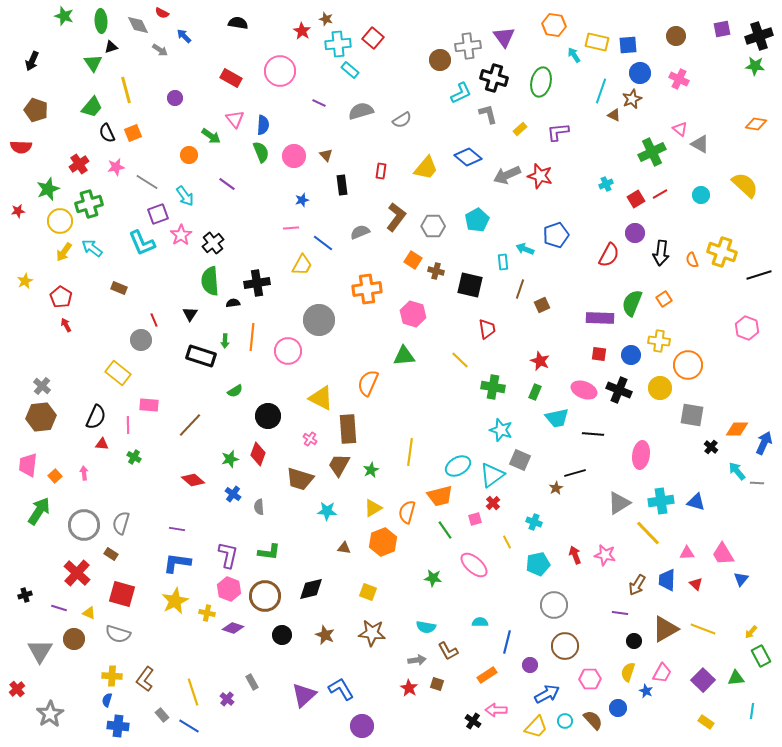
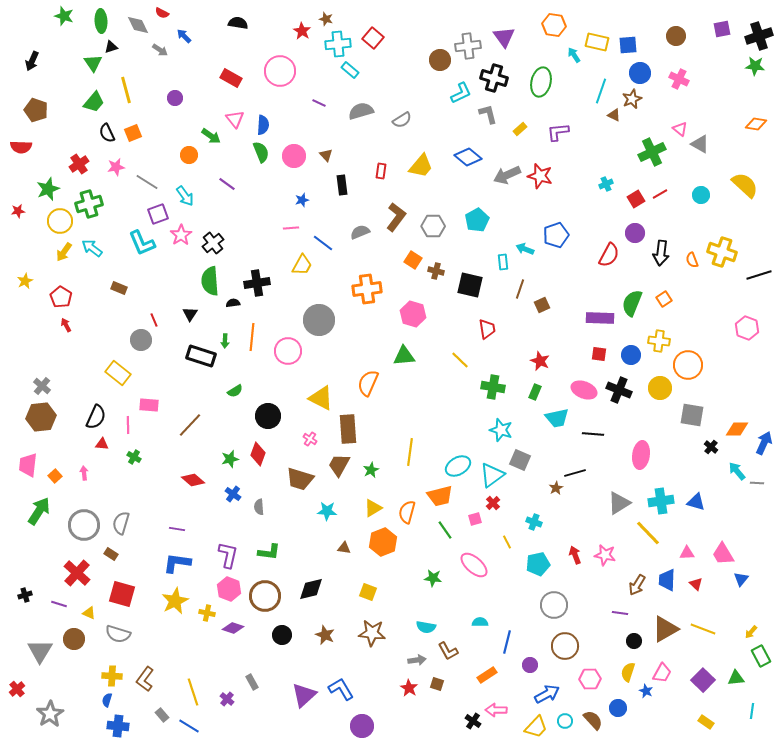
green trapezoid at (92, 107): moved 2 px right, 5 px up
yellow trapezoid at (426, 168): moved 5 px left, 2 px up
purple line at (59, 608): moved 4 px up
